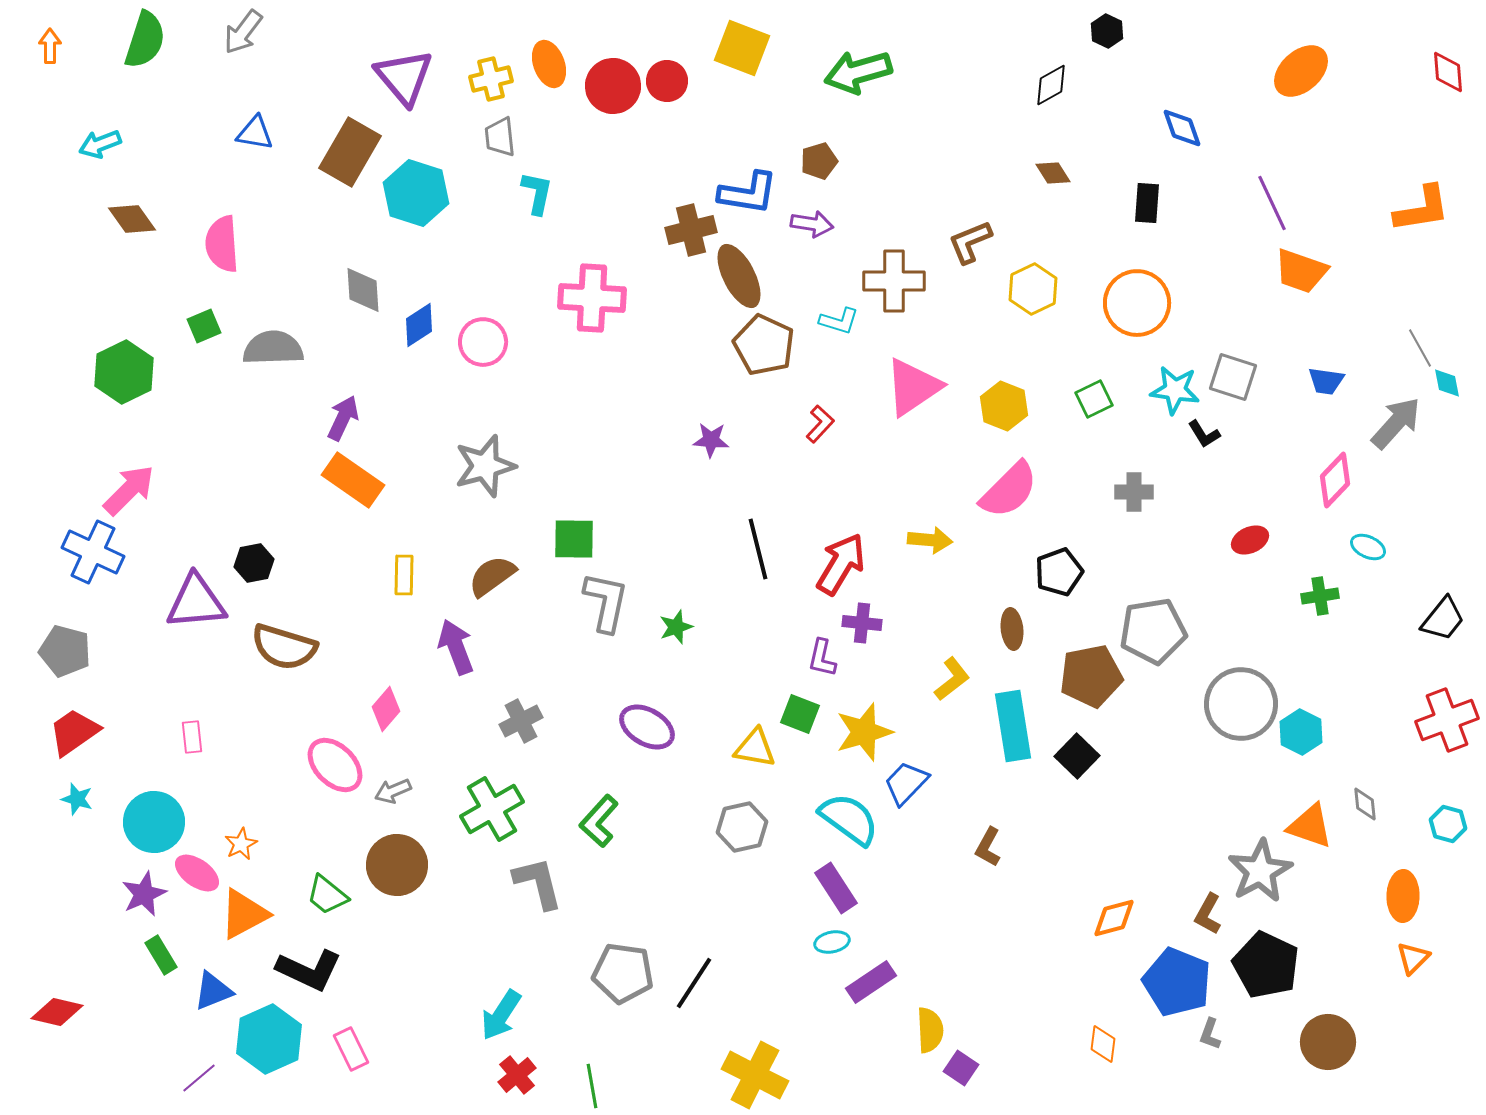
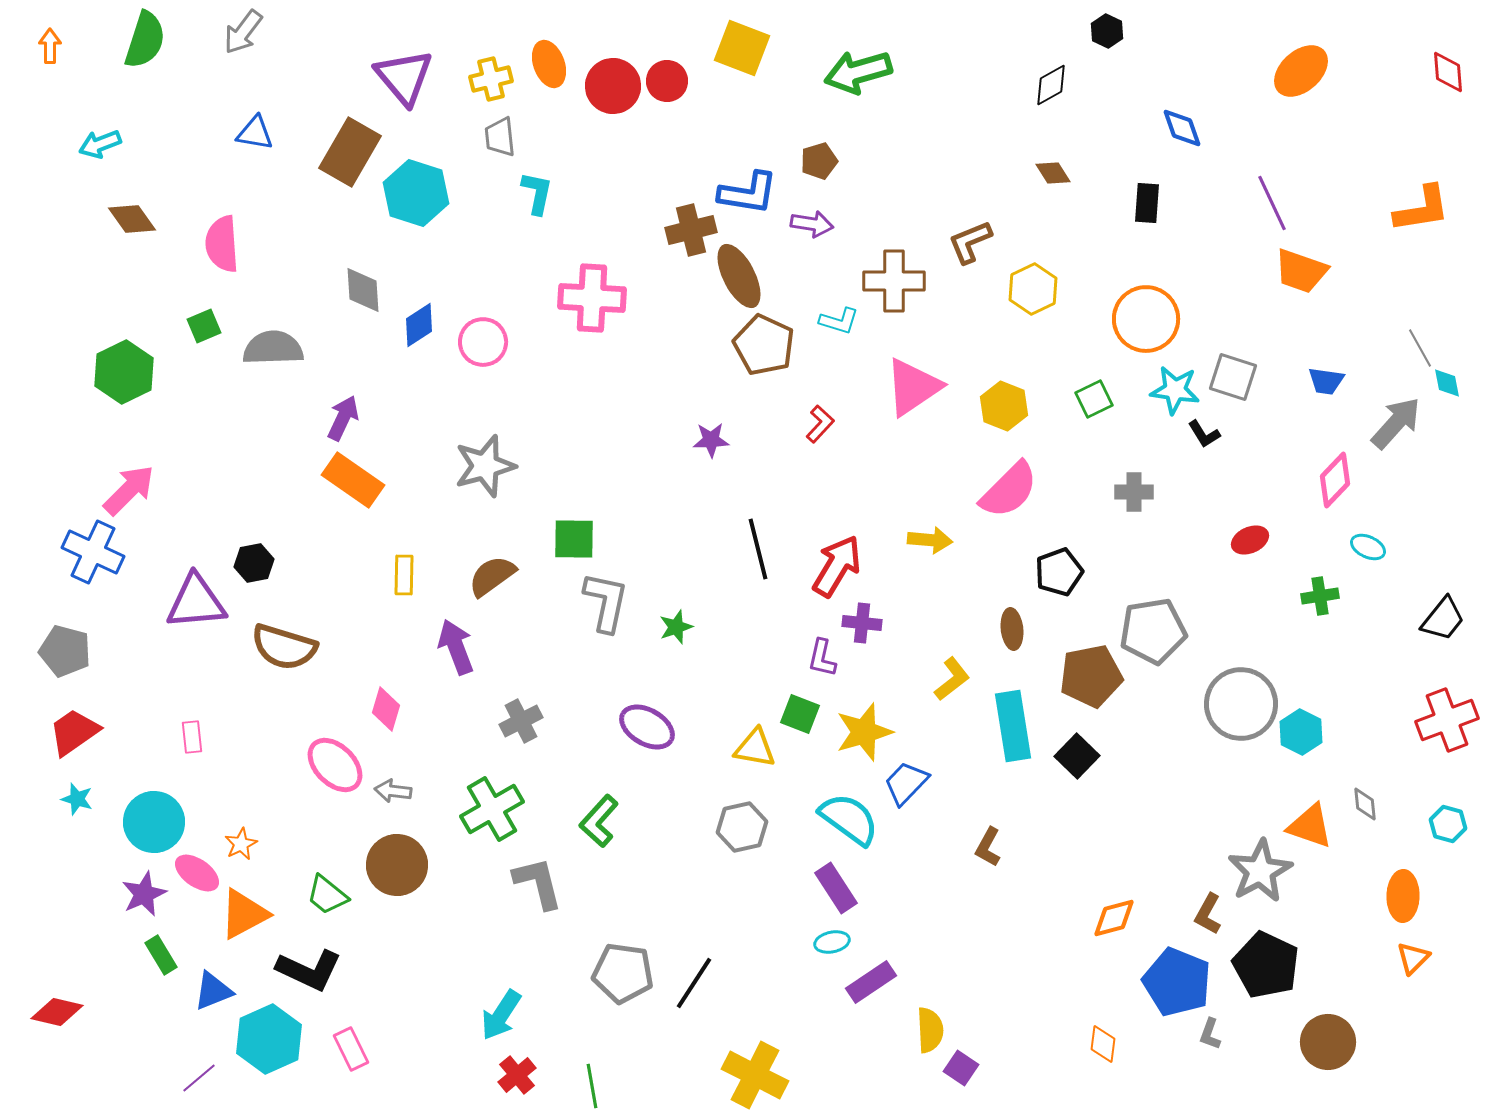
orange circle at (1137, 303): moved 9 px right, 16 px down
purple star at (711, 440): rotated 6 degrees counterclockwise
red arrow at (841, 564): moved 4 px left, 2 px down
pink diamond at (386, 709): rotated 24 degrees counterclockwise
gray arrow at (393, 791): rotated 30 degrees clockwise
